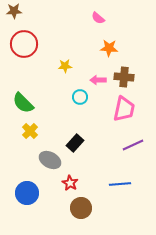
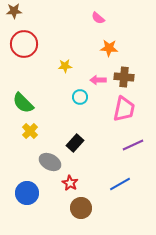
gray ellipse: moved 2 px down
blue line: rotated 25 degrees counterclockwise
